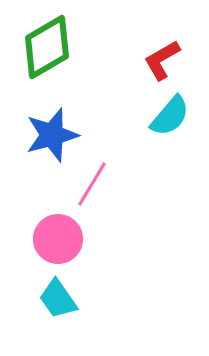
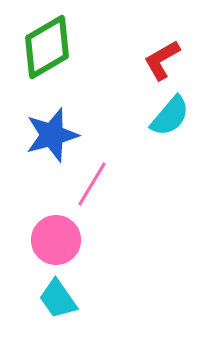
pink circle: moved 2 px left, 1 px down
